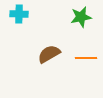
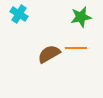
cyan cross: rotated 30 degrees clockwise
orange line: moved 10 px left, 10 px up
